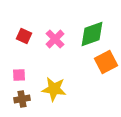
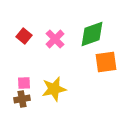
red square: rotated 14 degrees clockwise
orange square: rotated 20 degrees clockwise
pink square: moved 5 px right, 8 px down
yellow star: rotated 20 degrees counterclockwise
